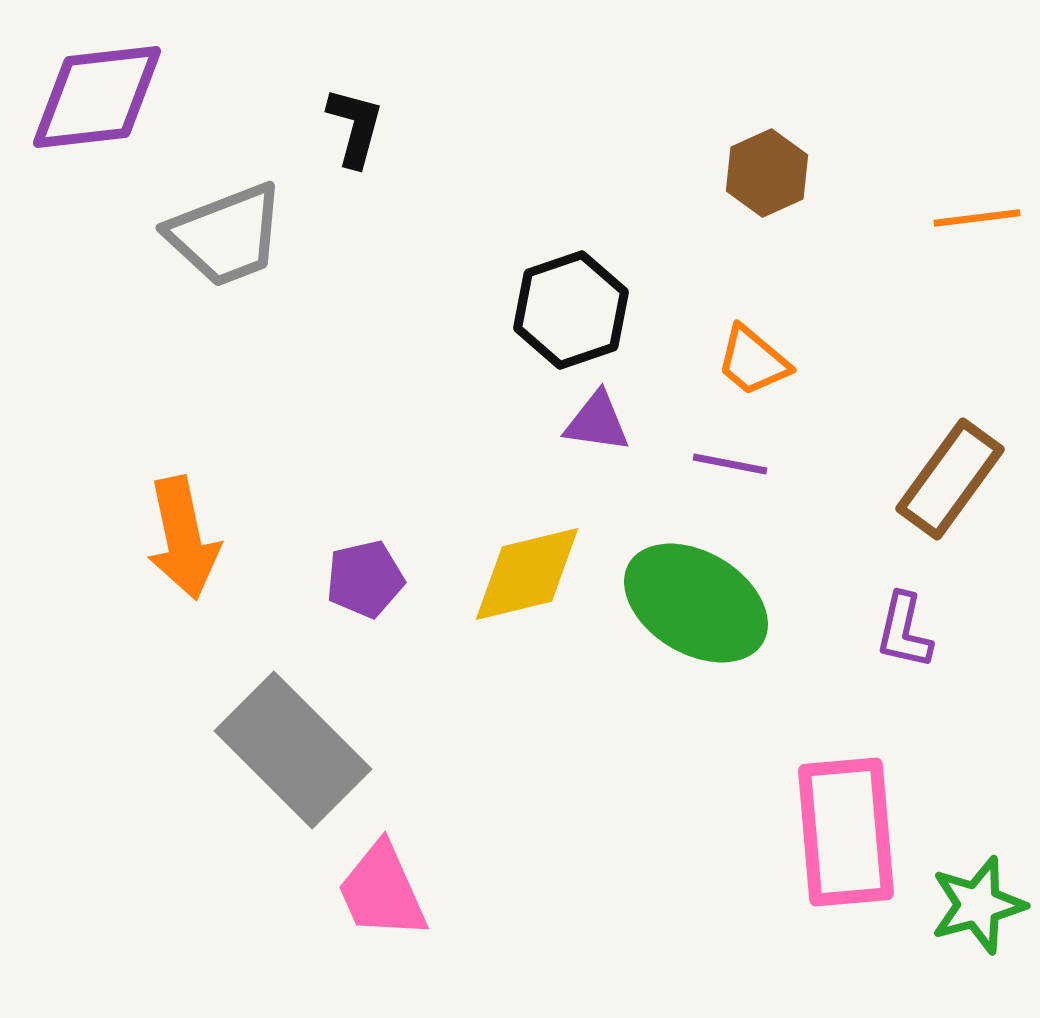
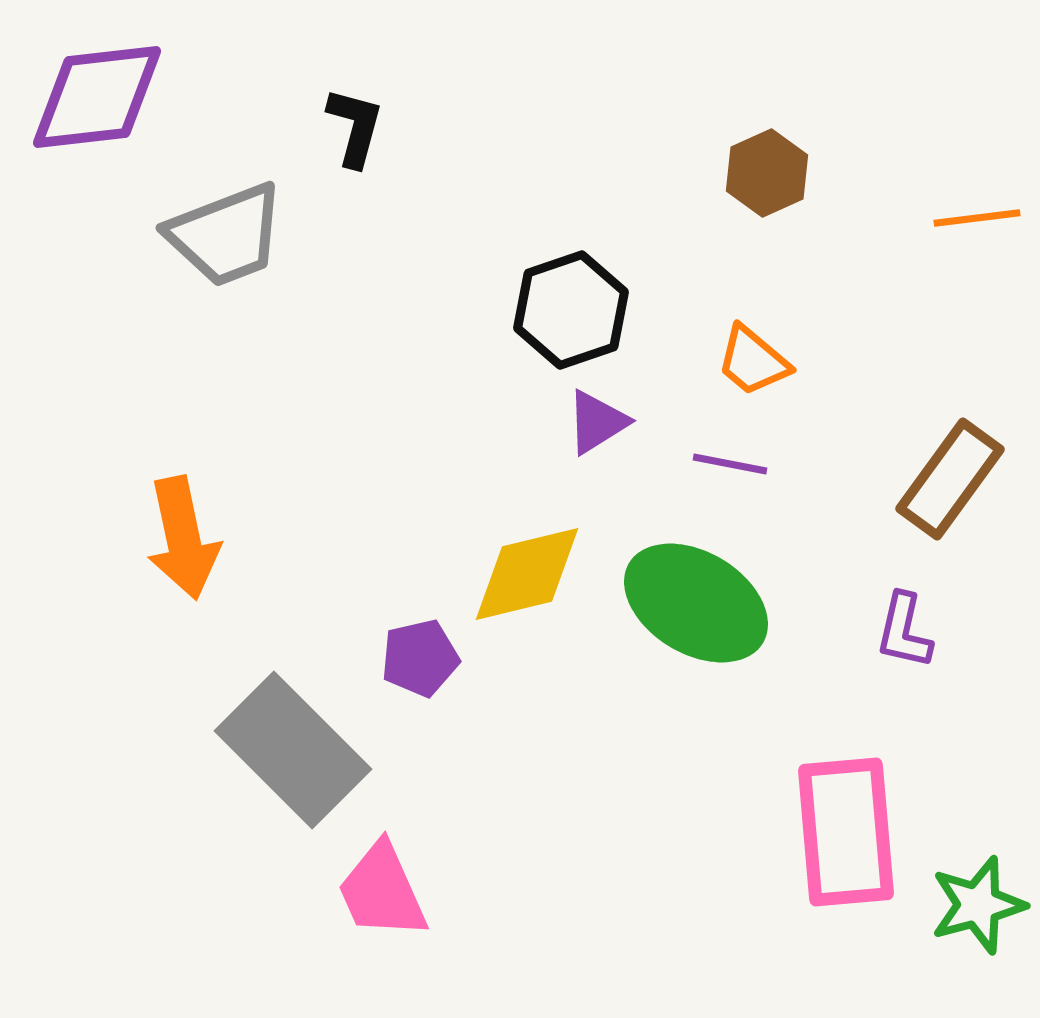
purple triangle: rotated 40 degrees counterclockwise
purple pentagon: moved 55 px right, 79 px down
